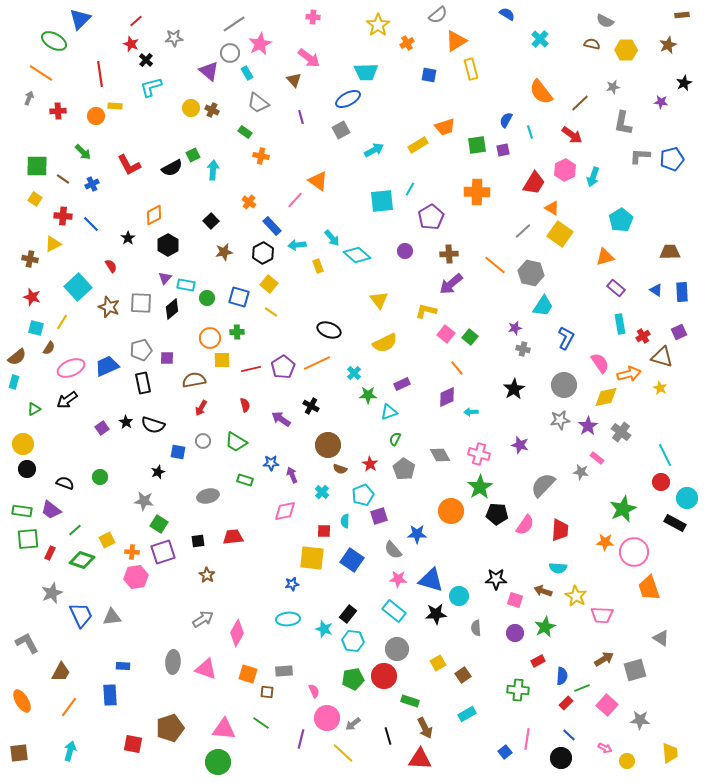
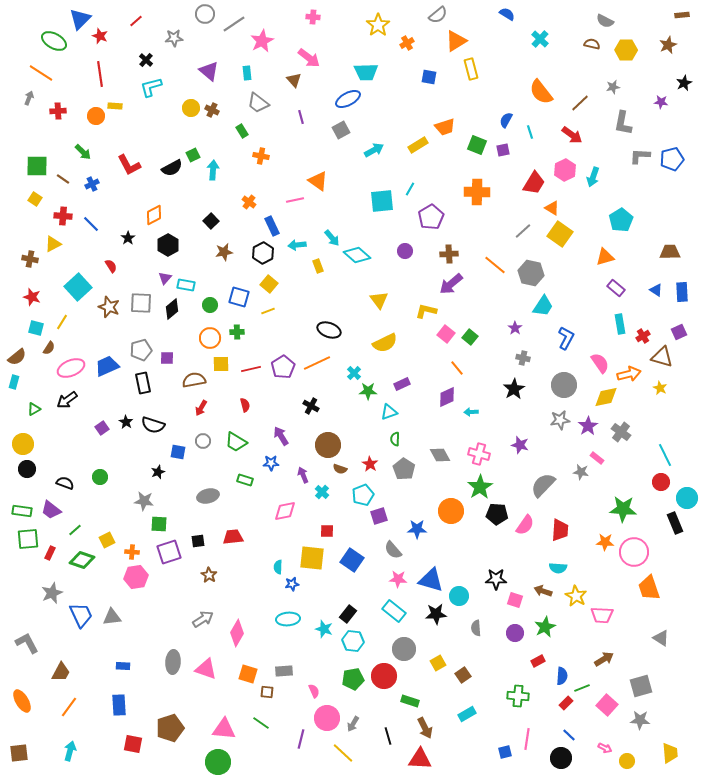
red star at (131, 44): moved 31 px left, 8 px up
pink star at (260, 44): moved 2 px right, 3 px up
gray circle at (230, 53): moved 25 px left, 39 px up
cyan rectangle at (247, 73): rotated 24 degrees clockwise
blue square at (429, 75): moved 2 px down
green rectangle at (245, 132): moved 3 px left, 1 px up; rotated 24 degrees clockwise
green square at (477, 145): rotated 30 degrees clockwise
pink line at (295, 200): rotated 36 degrees clockwise
blue rectangle at (272, 226): rotated 18 degrees clockwise
green circle at (207, 298): moved 3 px right, 7 px down
yellow line at (271, 312): moved 3 px left, 1 px up; rotated 56 degrees counterclockwise
purple star at (515, 328): rotated 24 degrees counterclockwise
gray cross at (523, 349): moved 9 px down
yellow square at (222, 360): moved 1 px left, 4 px down
green star at (368, 395): moved 4 px up
purple arrow at (281, 419): moved 17 px down; rotated 24 degrees clockwise
green semicircle at (395, 439): rotated 24 degrees counterclockwise
purple arrow at (292, 475): moved 11 px right
green star at (623, 509): rotated 28 degrees clockwise
cyan semicircle at (345, 521): moved 67 px left, 46 px down
black rectangle at (675, 523): rotated 40 degrees clockwise
green square at (159, 524): rotated 30 degrees counterclockwise
red square at (324, 531): moved 3 px right
blue star at (417, 534): moved 5 px up
purple square at (163, 552): moved 6 px right
brown star at (207, 575): moved 2 px right
gray circle at (397, 649): moved 7 px right
gray square at (635, 670): moved 6 px right, 16 px down
green cross at (518, 690): moved 6 px down
blue rectangle at (110, 695): moved 9 px right, 10 px down
gray arrow at (353, 724): rotated 21 degrees counterclockwise
blue square at (505, 752): rotated 24 degrees clockwise
